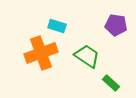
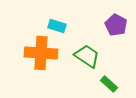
purple pentagon: rotated 20 degrees clockwise
orange cross: rotated 24 degrees clockwise
green rectangle: moved 2 px left, 1 px down
